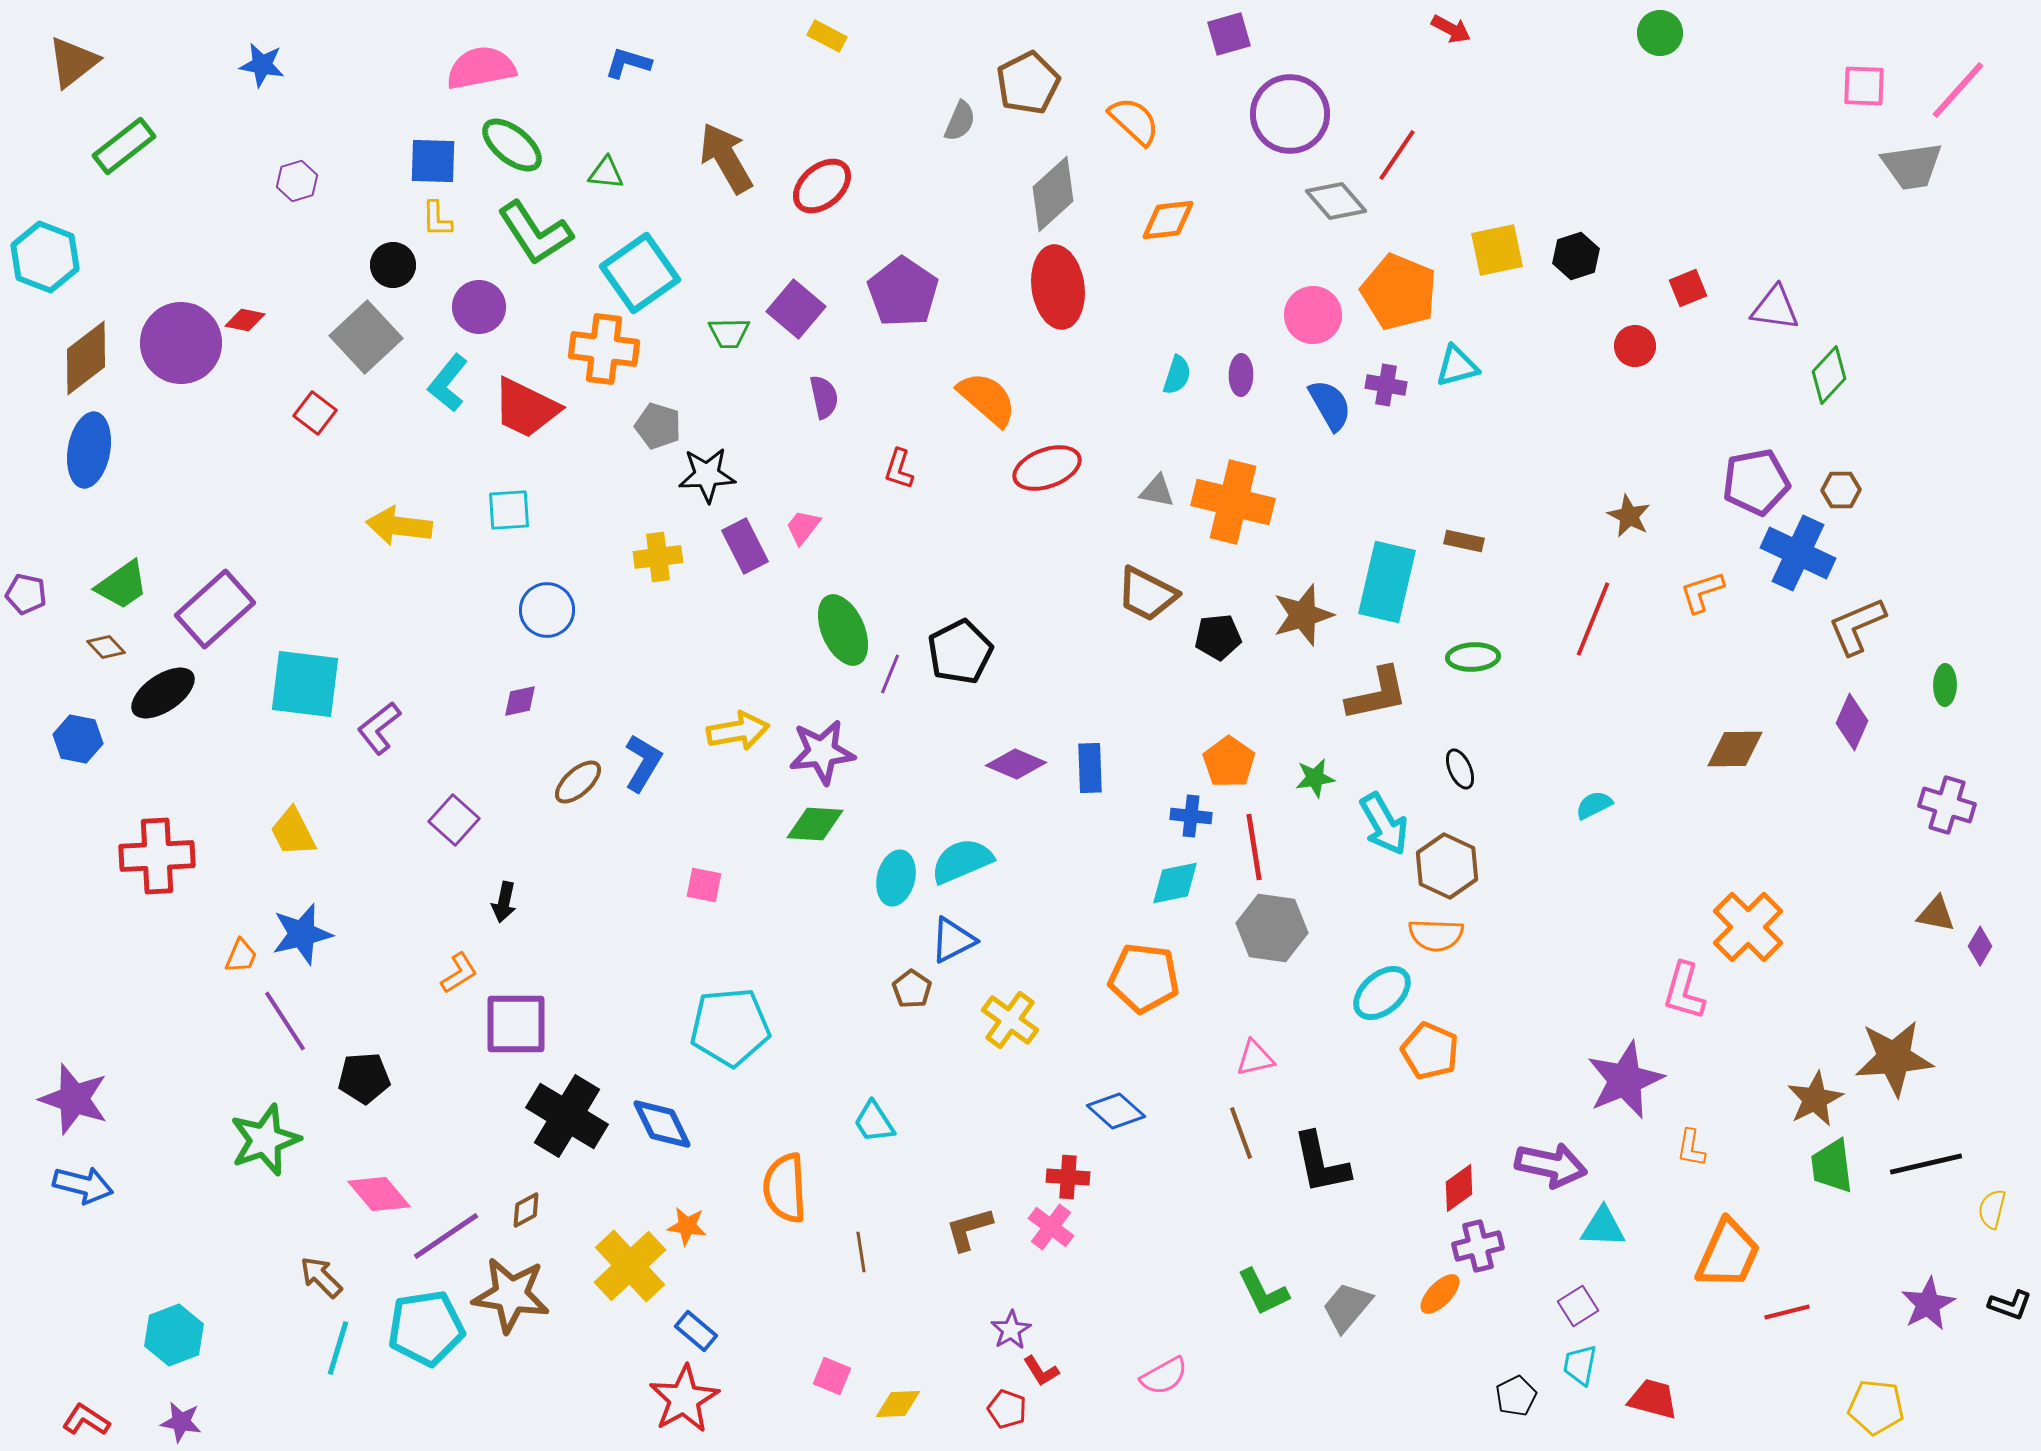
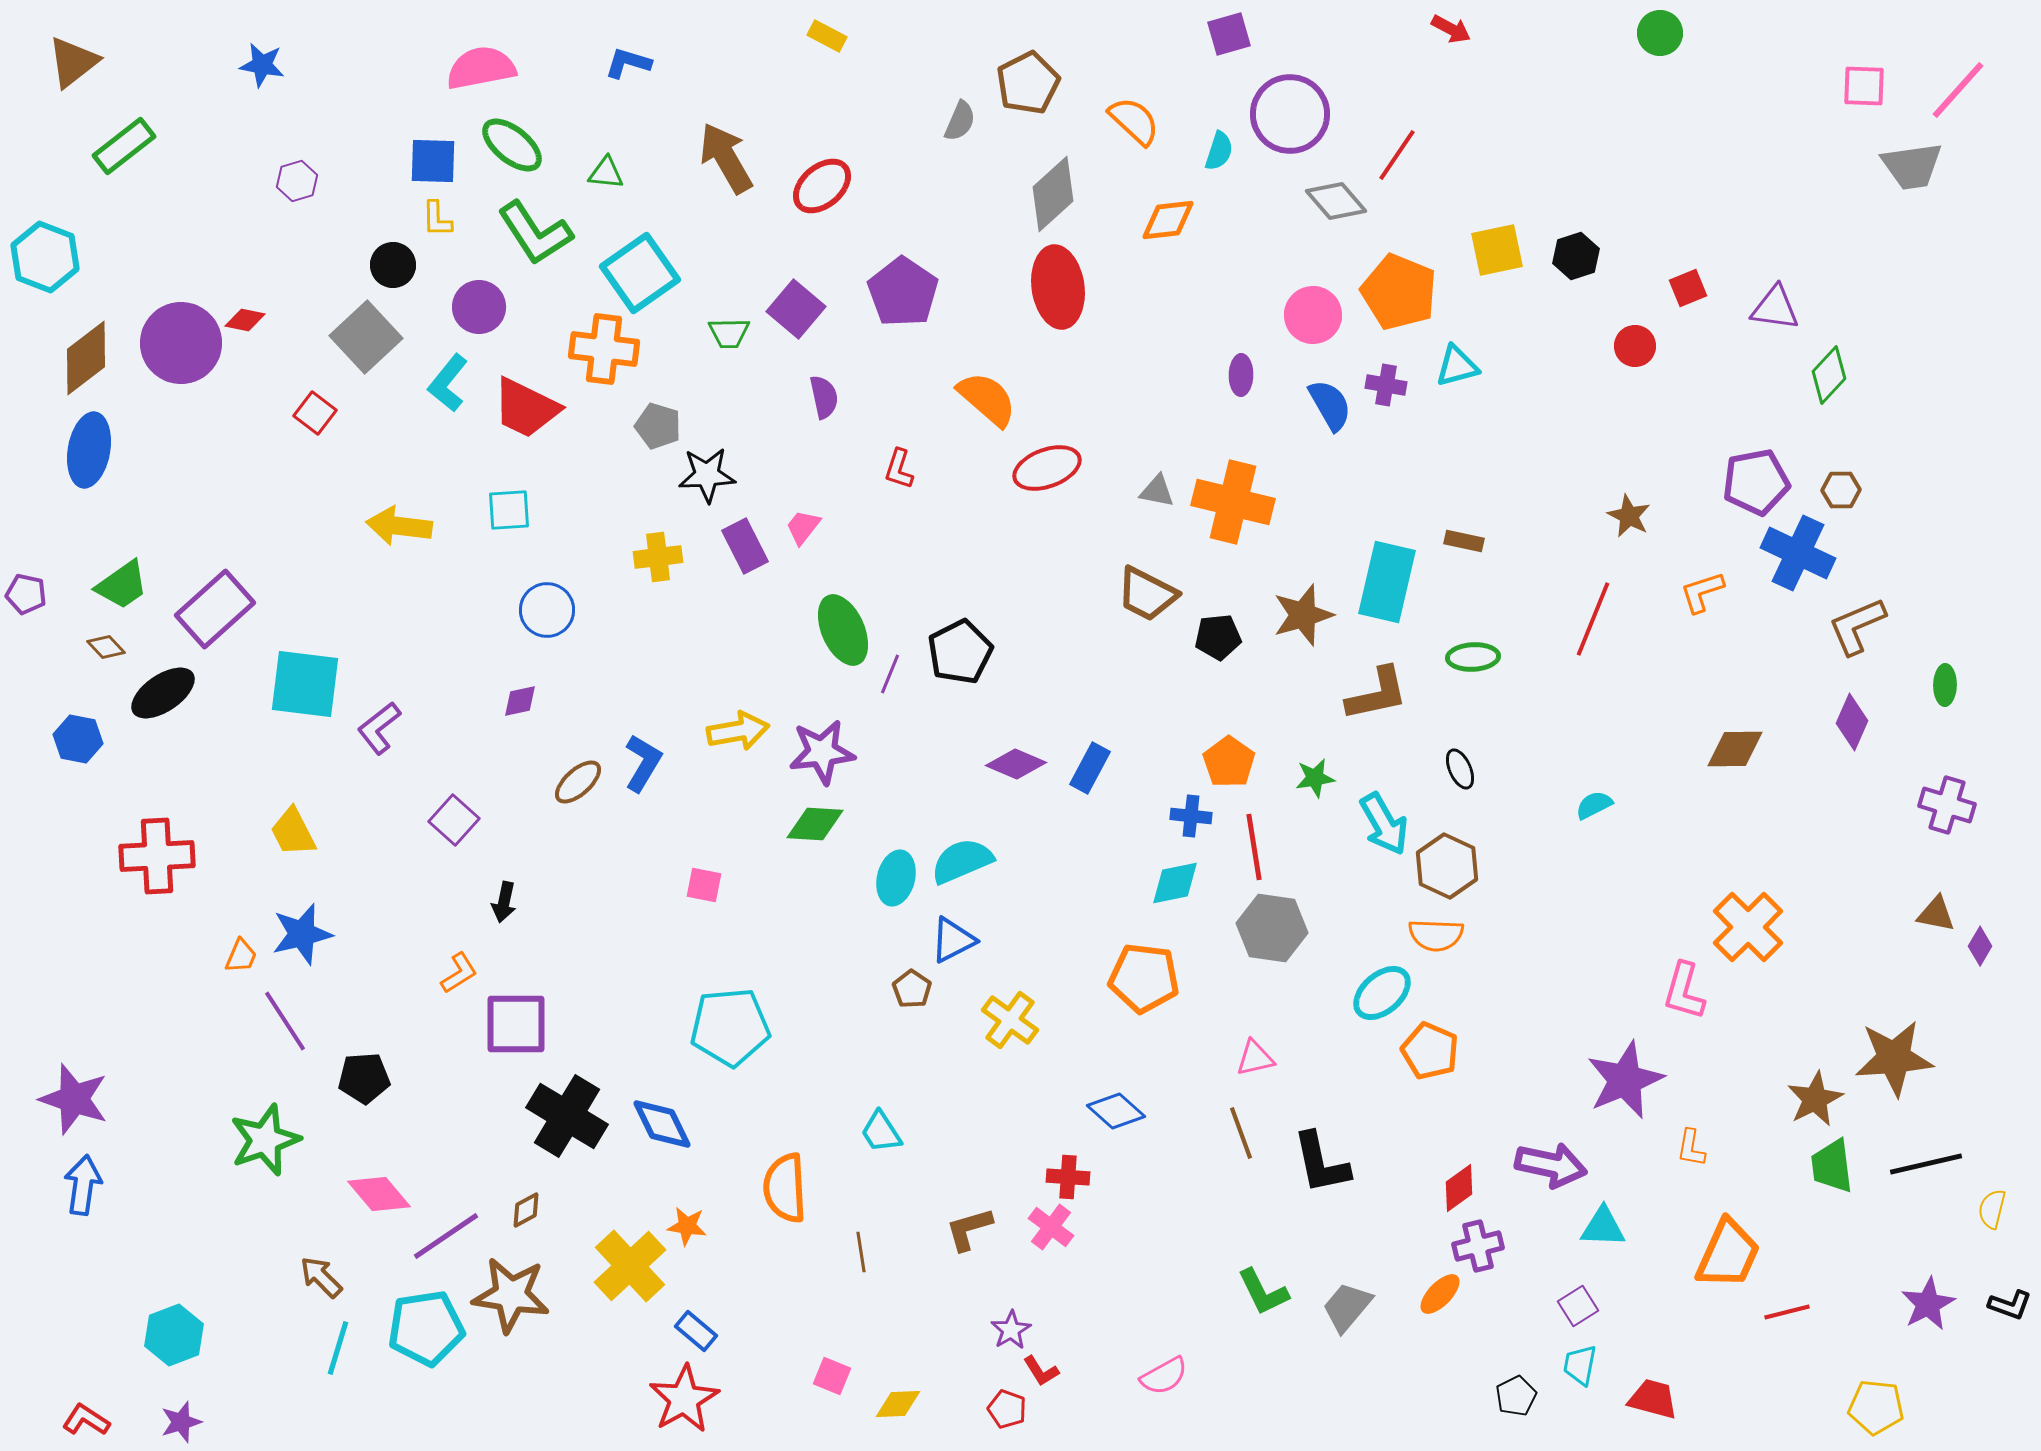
cyan semicircle at (1177, 375): moved 42 px right, 224 px up
blue rectangle at (1090, 768): rotated 30 degrees clockwise
cyan trapezoid at (874, 1122): moved 7 px right, 10 px down
blue arrow at (83, 1185): rotated 96 degrees counterclockwise
purple star at (181, 1422): rotated 27 degrees counterclockwise
